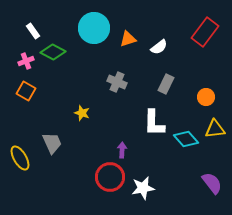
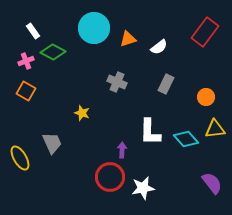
white L-shape: moved 4 px left, 9 px down
